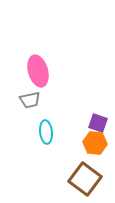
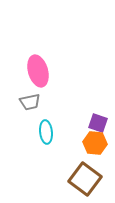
gray trapezoid: moved 2 px down
